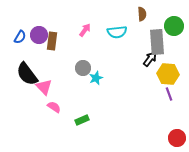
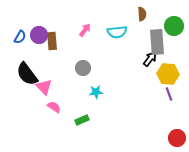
brown rectangle: rotated 12 degrees counterclockwise
cyan star: moved 14 px down; rotated 16 degrees clockwise
